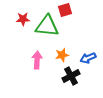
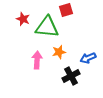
red square: moved 1 px right
red star: rotated 24 degrees clockwise
green triangle: moved 1 px down
orange star: moved 3 px left, 3 px up
